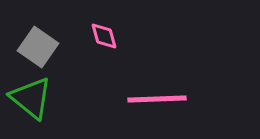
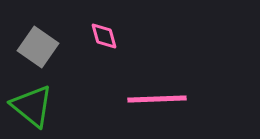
green triangle: moved 1 px right, 8 px down
